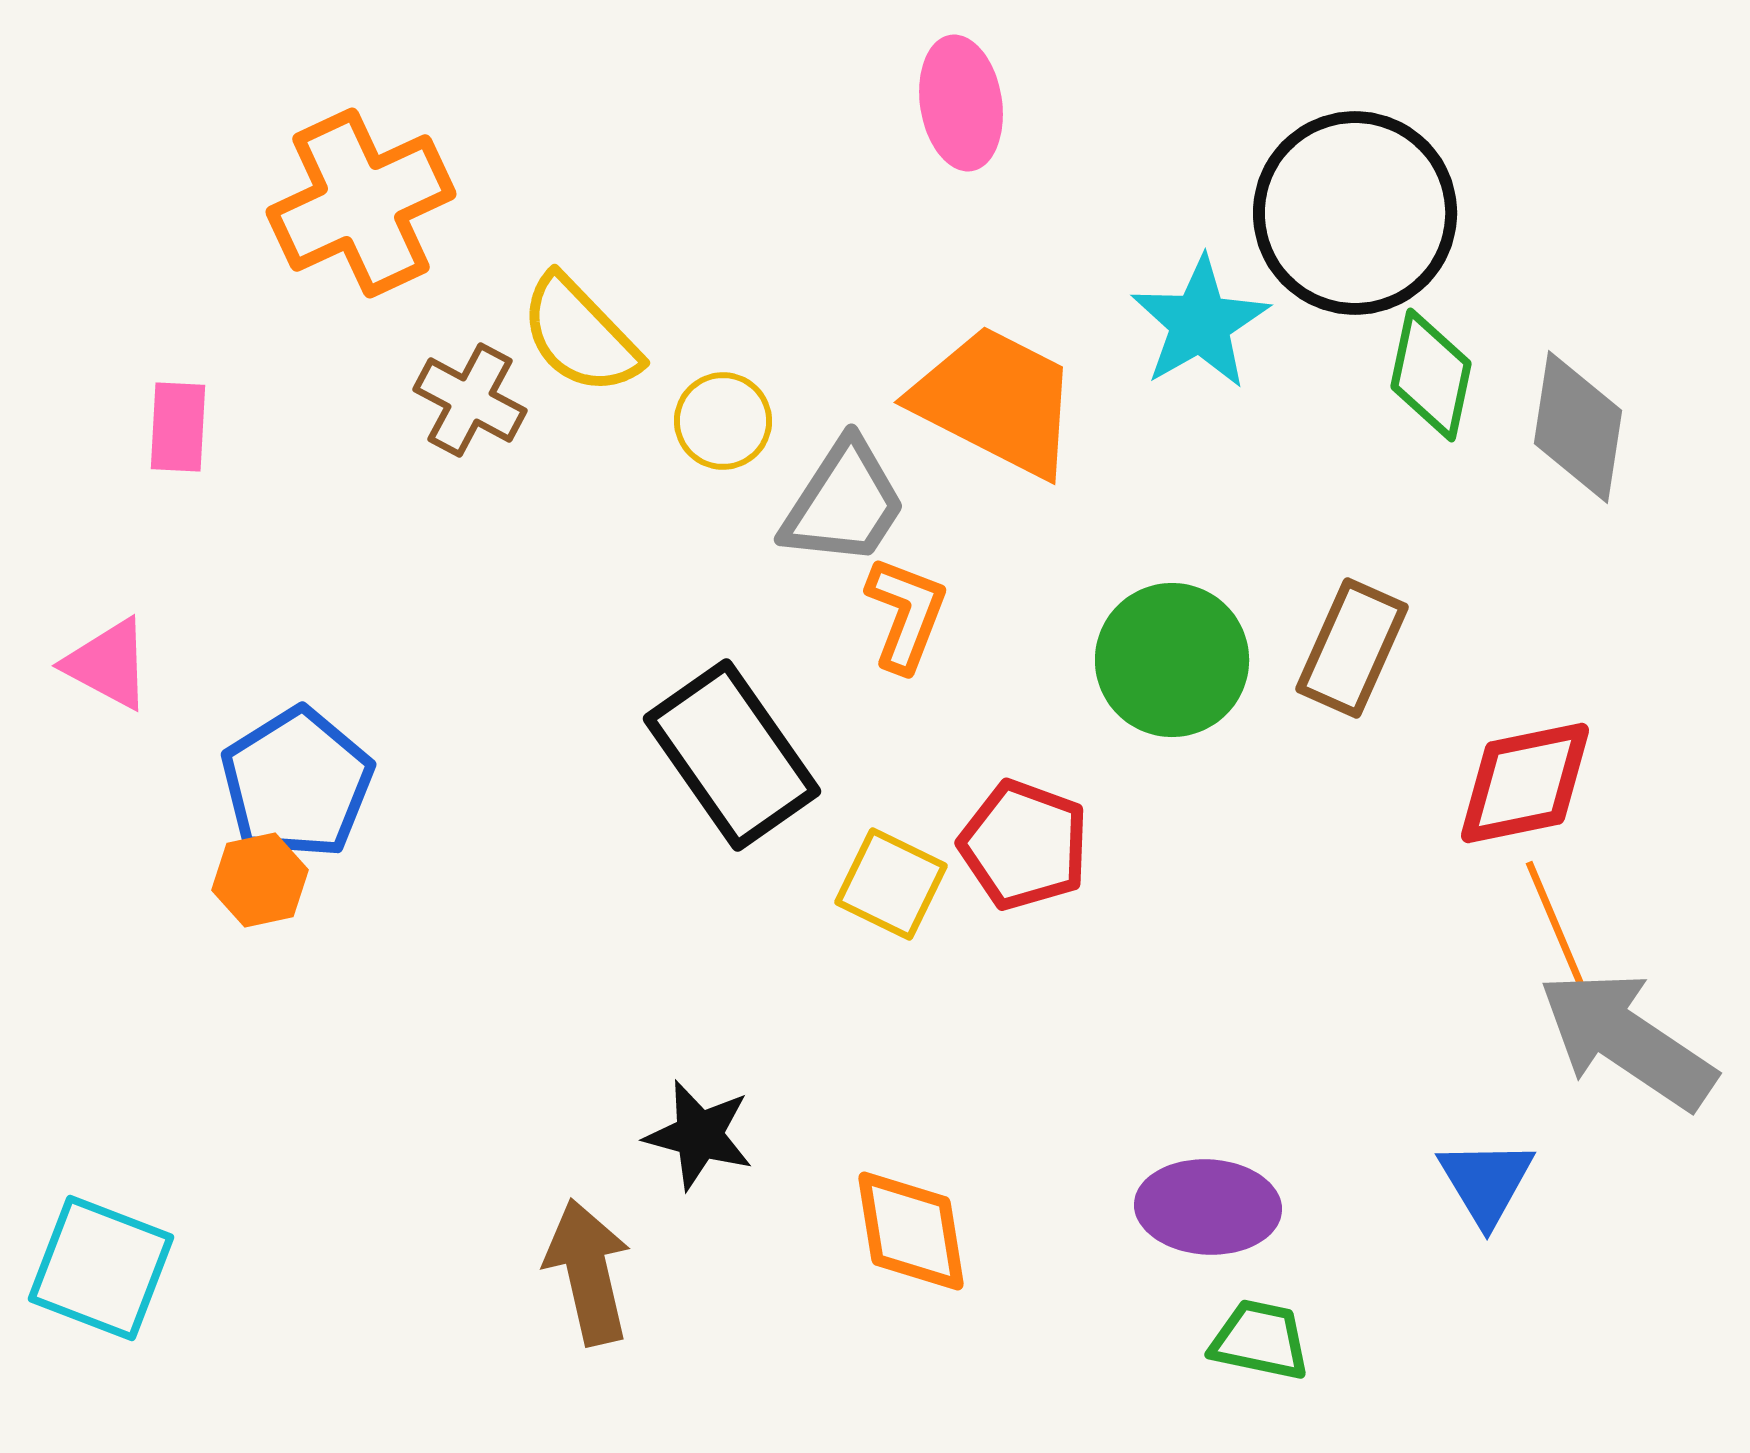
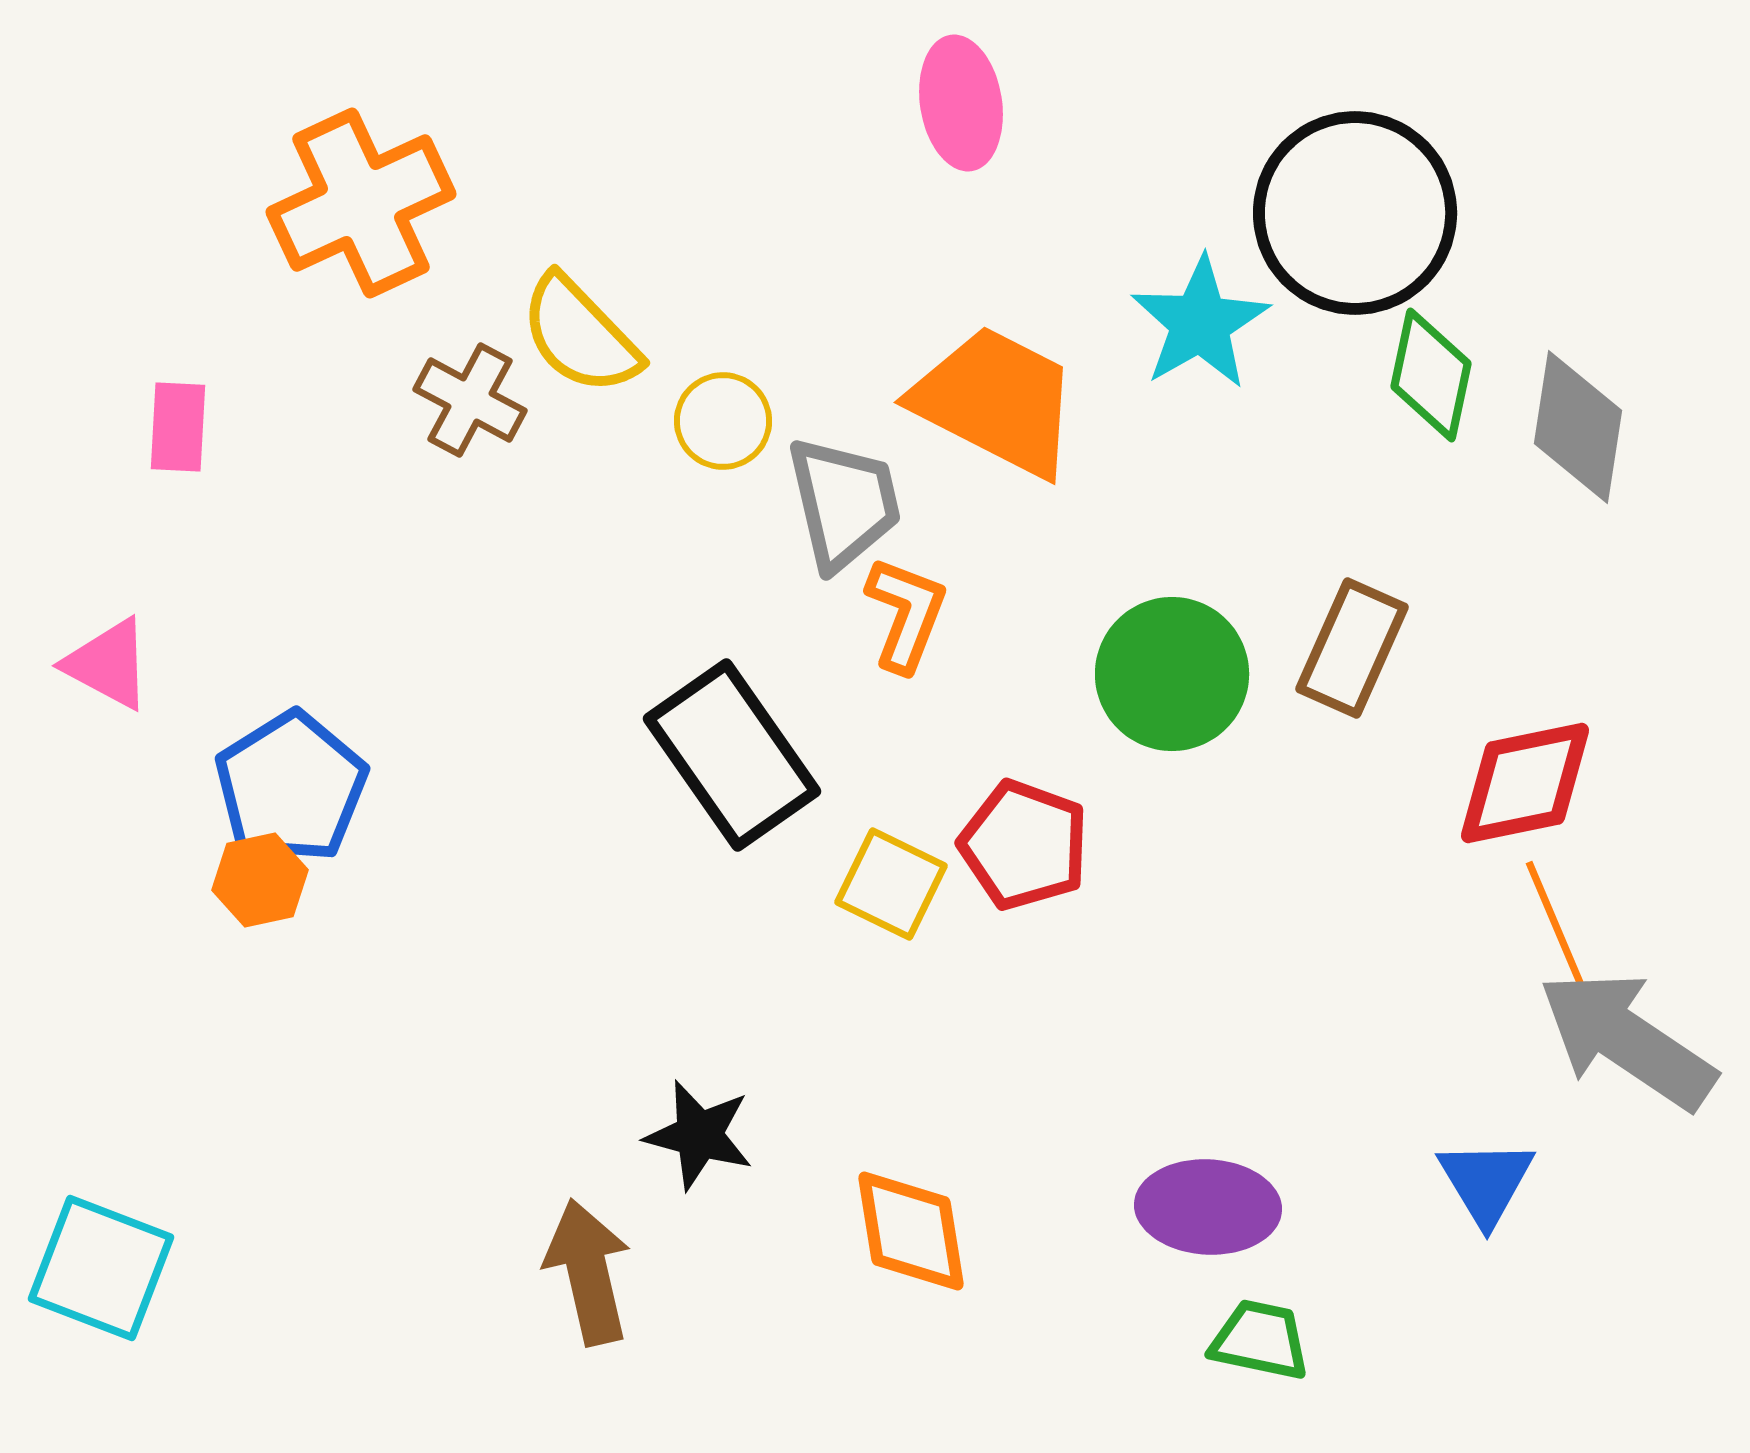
gray trapezoid: rotated 46 degrees counterclockwise
green circle: moved 14 px down
blue pentagon: moved 6 px left, 4 px down
